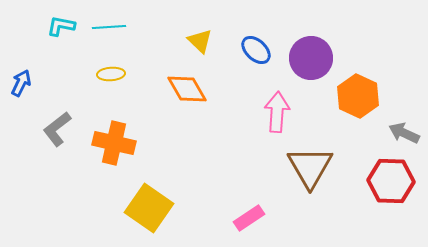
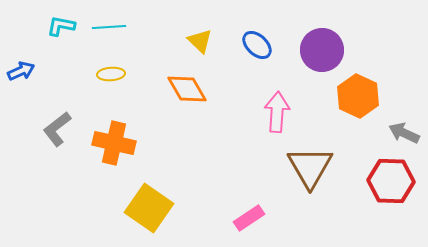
blue ellipse: moved 1 px right, 5 px up
purple circle: moved 11 px right, 8 px up
blue arrow: moved 12 px up; rotated 40 degrees clockwise
